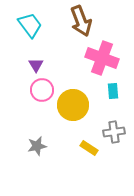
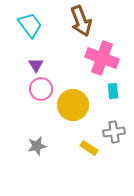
pink circle: moved 1 px left, 1 px up
